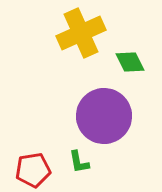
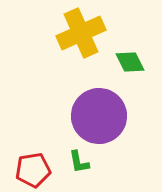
purple circle: moved 5 px left
